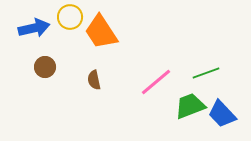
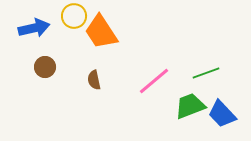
yellow circle: moved 4 px right, 1 px up
pink line: moved 2 px left, 1 px up
